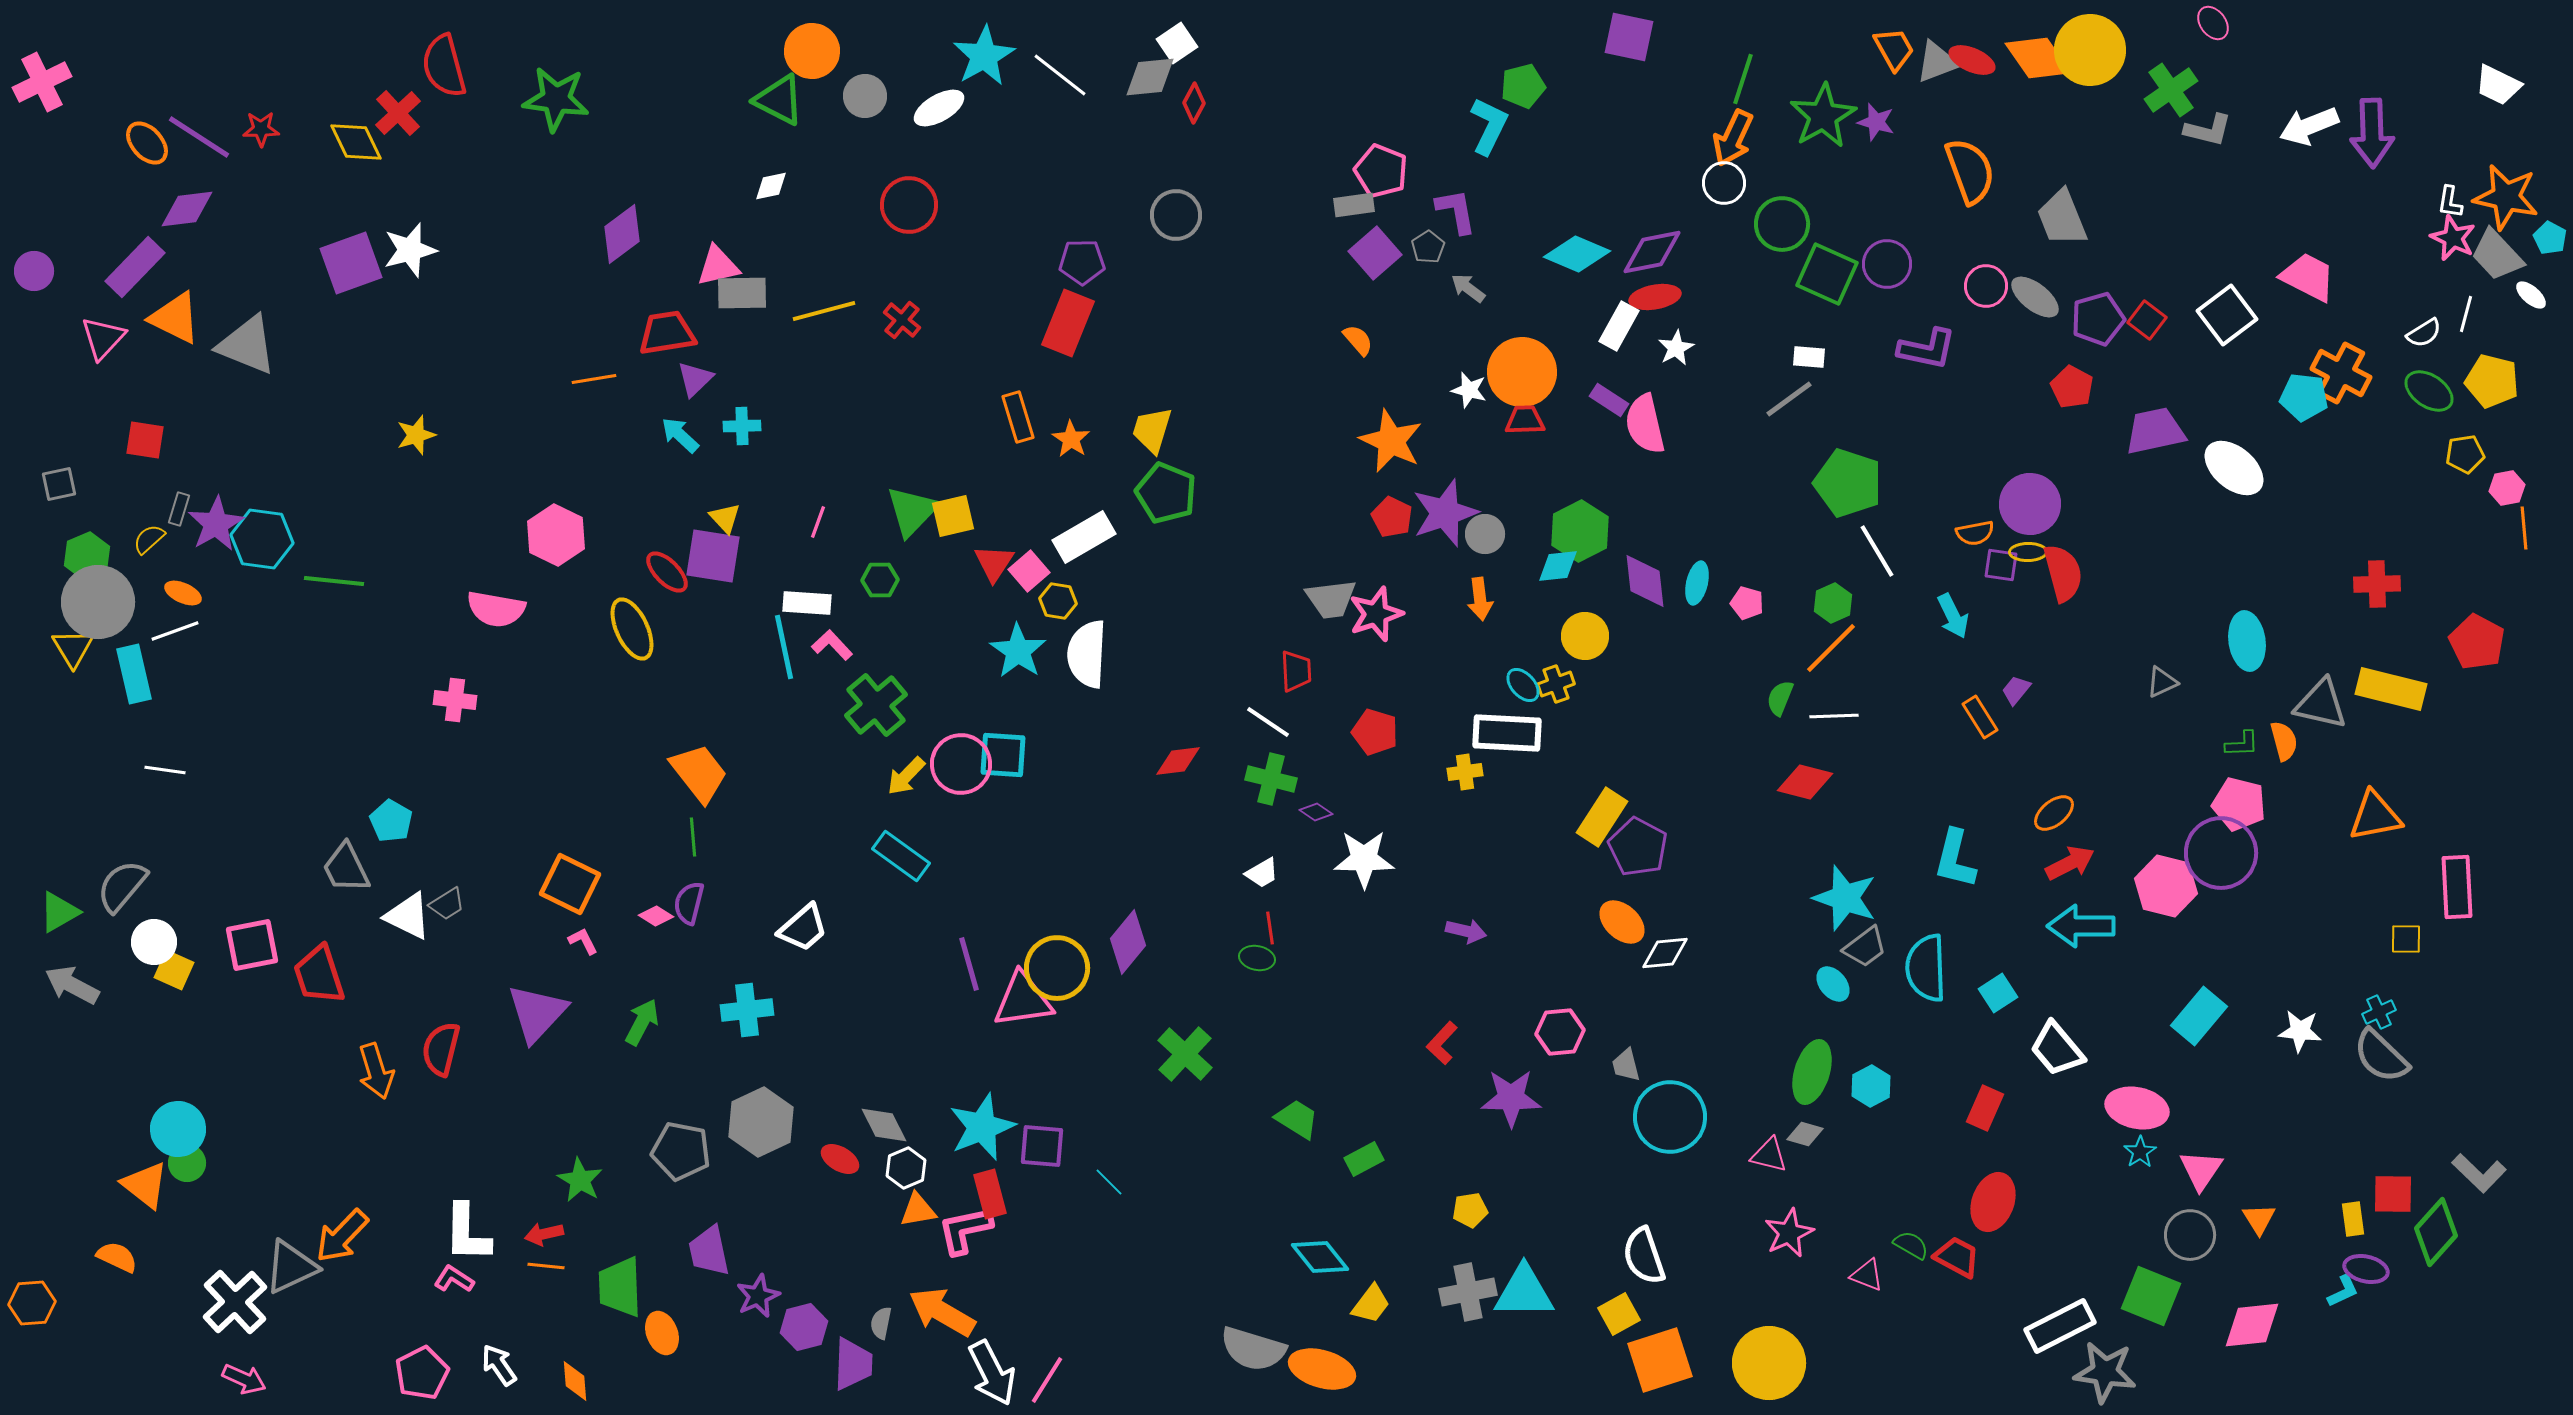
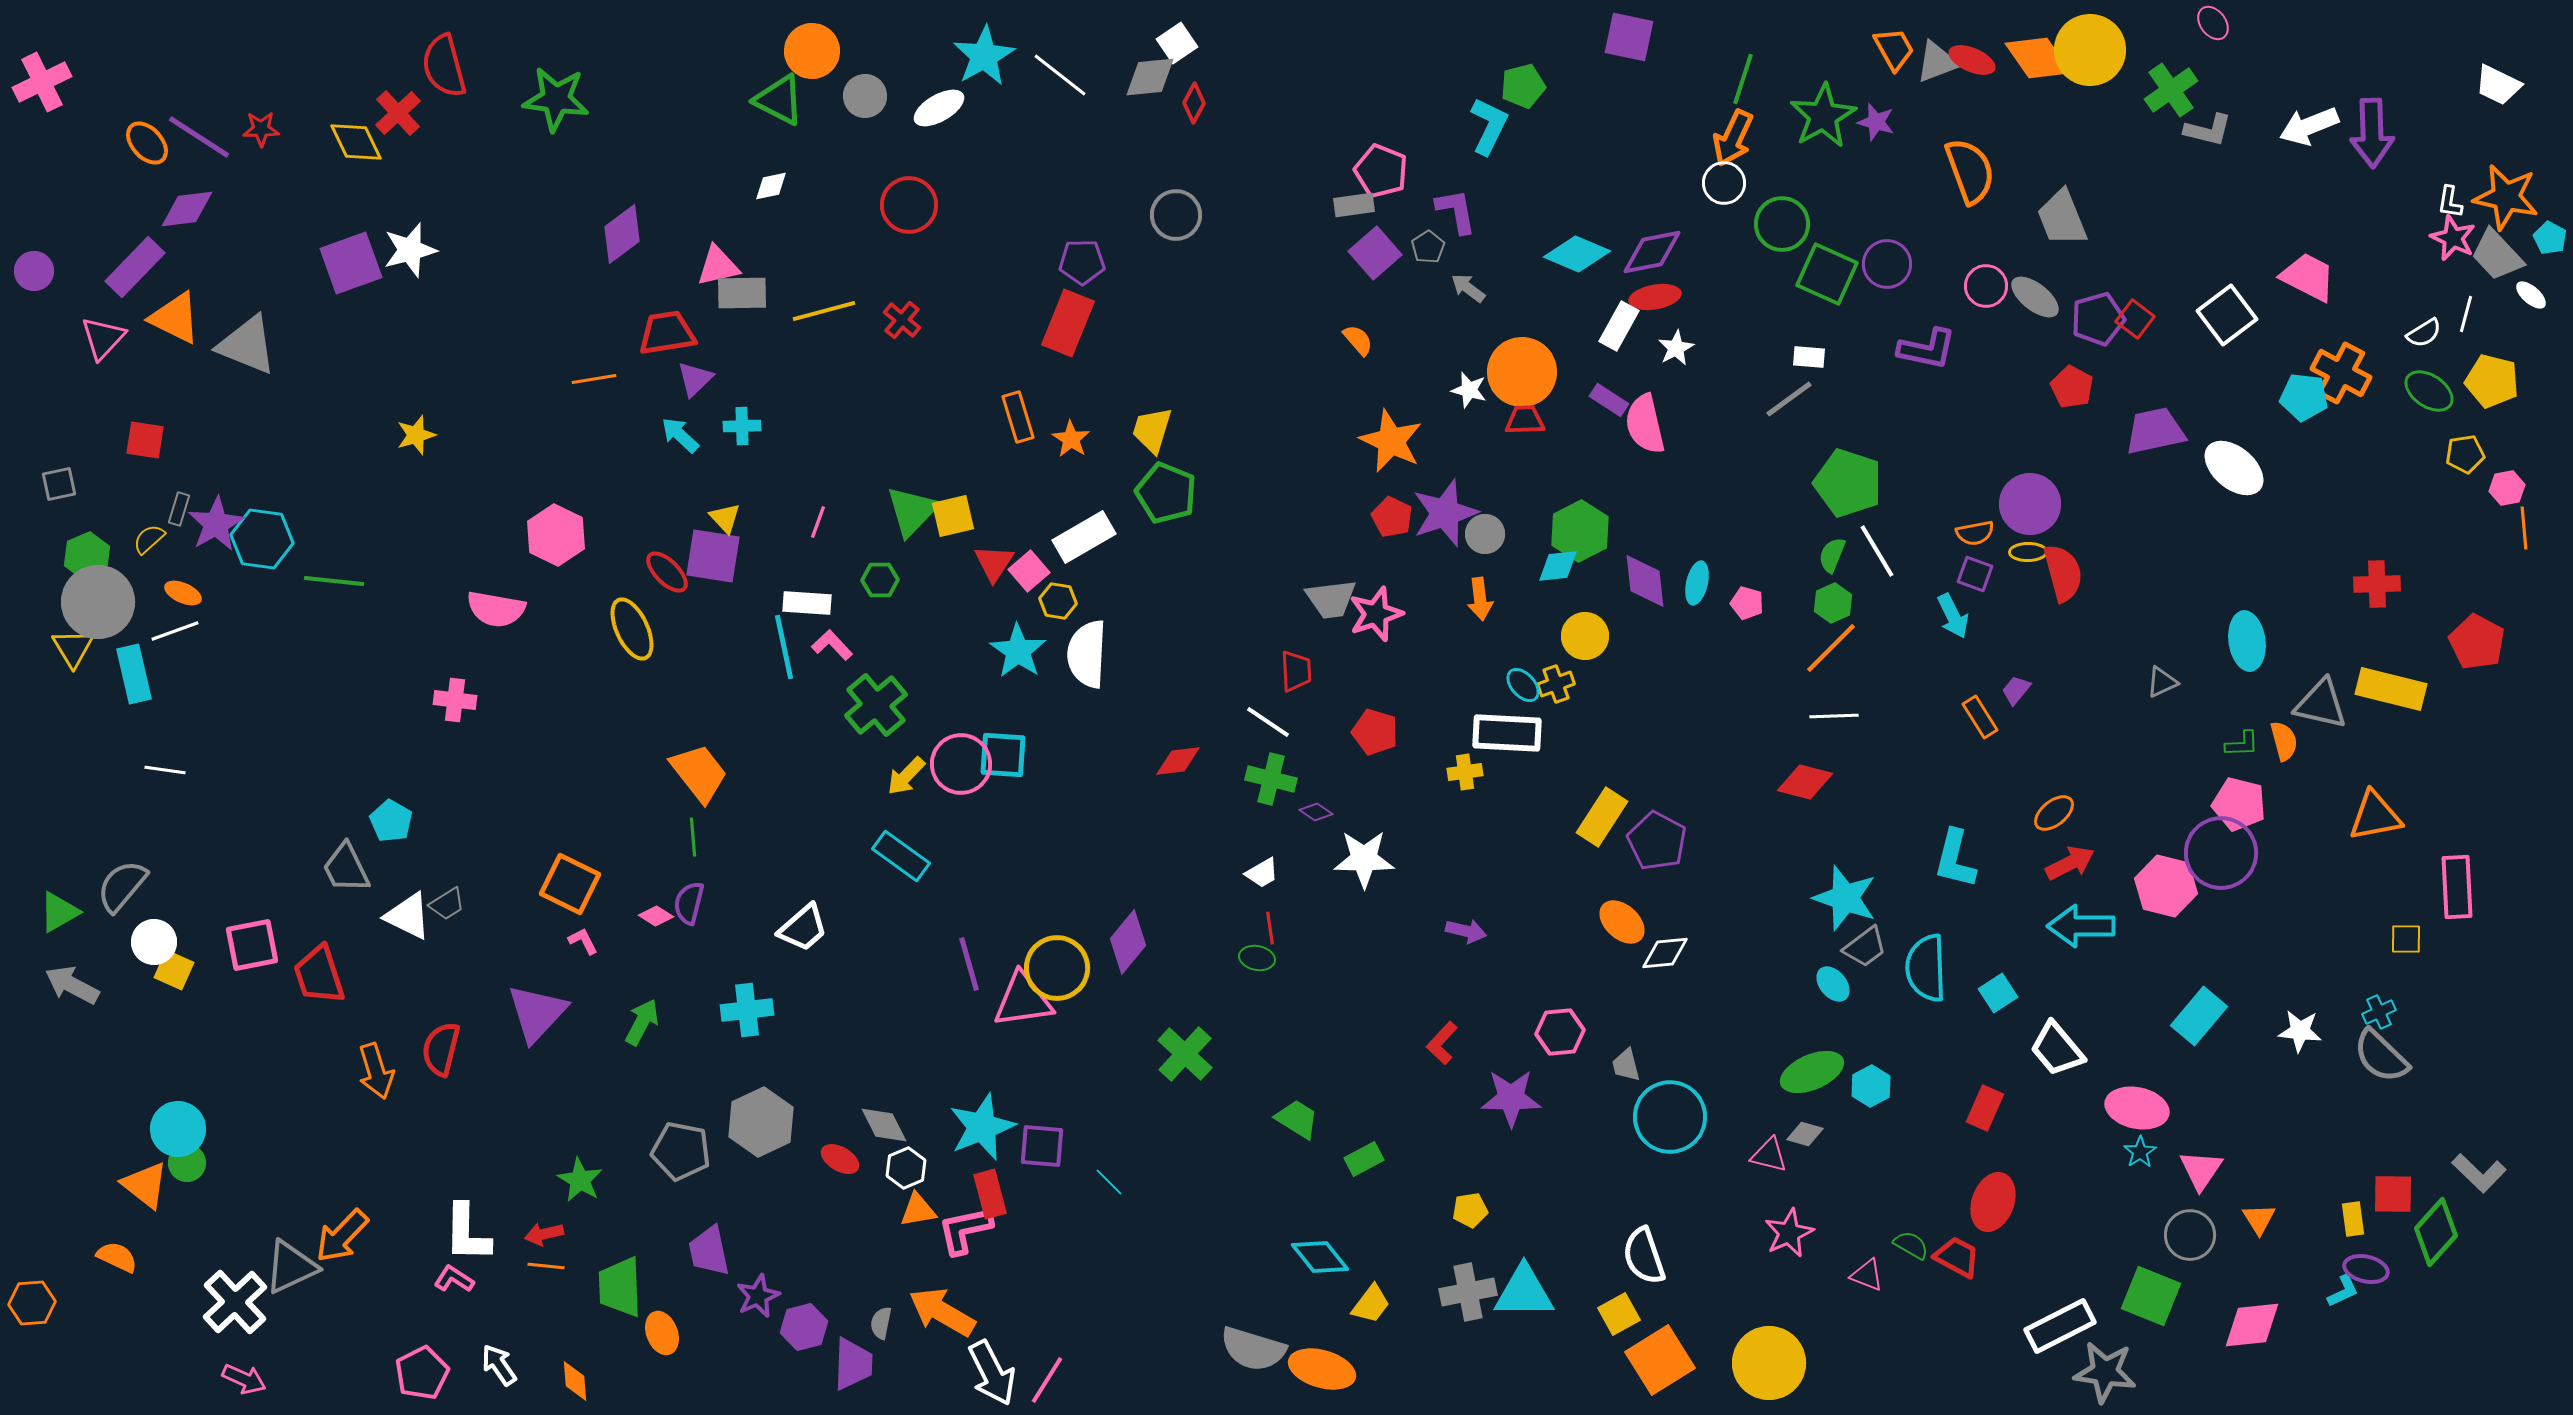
red square at (2147, 320): moved 12 px left, 1 px up
purple square at (2001, 565): moved 26 px left, 9 px down; rotated 12 degrees clockwise
green semicircle at (1780, 698): moved 52 px right, 143 px up
purple pentagon at (1638, 847): moved 19 px right, 6 px up
green ellipse at (1812, 1072): rotated 50 degrees clockwise
orange square at (1660, 1360): rotated 14 degrees counterclockwise
